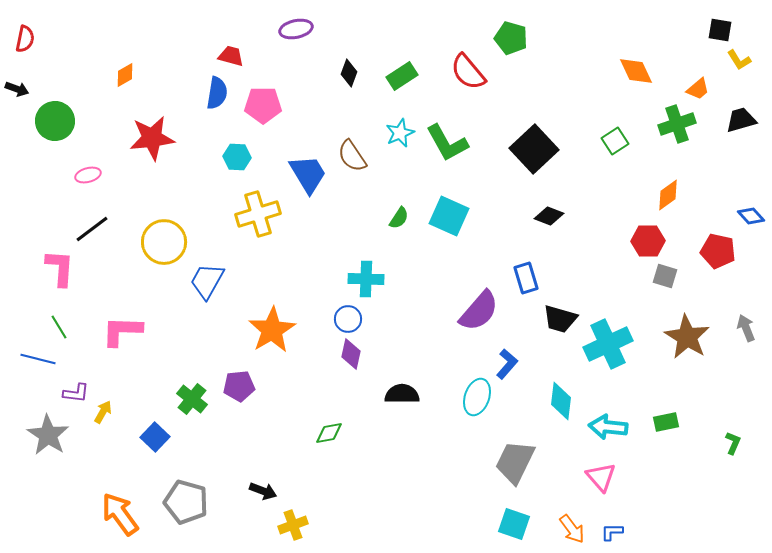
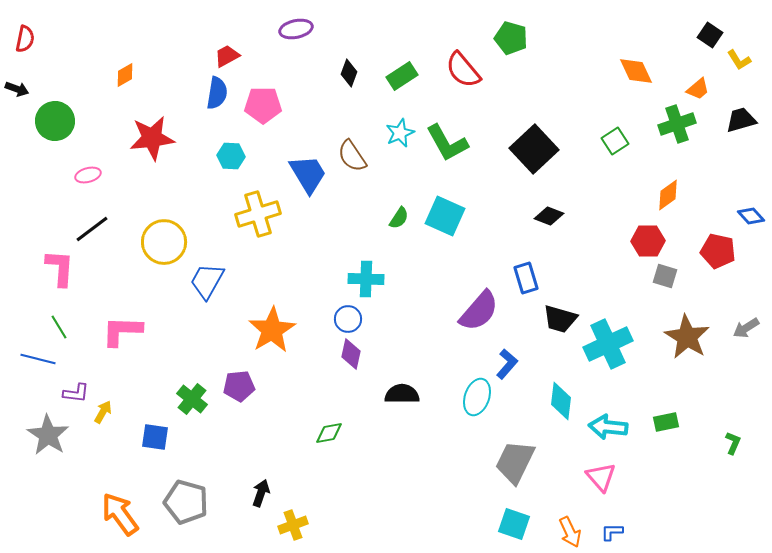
black square at (720, 30): moved 10 px left, 5 px down; rotated 25 degrees clockwise
red trapezoid at (231, 56): moved 4 px left; rotated 44 degrees counterclockwise
red semicircle at (468, 72): moved 5 px left, 2 px up
cyan hexagon at (237, 157): moved 6 px left, 1 px up
cyan square at (449, 216): moved 4 px left
gray arrow at (746, 328): rotated 100 degrees counterclockwise
blue square at (155, 437): rotated 36 degrees counterclockwise
black arrow at (263, 491): moved 2 px left, 2 px down; rotated 92 degrees counterclockwise
orange arrow at (572, 529): moved 2 px left, 3 px down; rotated 12 degrees clockwise
